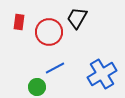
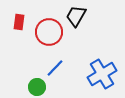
black trapezoid: moved 1 px left, 2 px up
blue line: rotated 18 degrees counterclockwise
